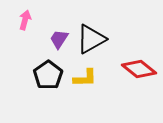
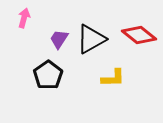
pink arrow: moved 1 px left, 2 px up
red diamond: moved 34 px up
yellow L-shape: moved 28 px right
